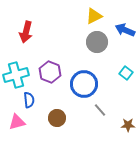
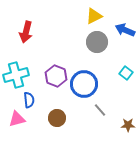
purple hexagon: moved 6 px right, 4 px down
pink triangle: moved 3 px up
